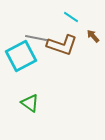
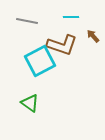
cyan line: rotated 35 degrees counterclockwise
gray line: moved 9 px left, 17 px up
cyan square: moved 19 px right, 5 px down
